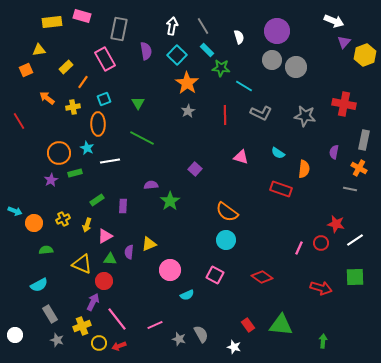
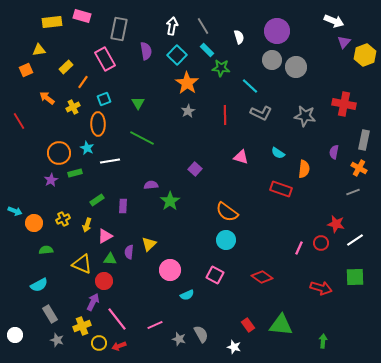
cyan line at (244, 86): moved 6 px right; rotated 12 degrees clockwise
yellow cross at (73, 107): rotated 16 degrees counterclockwise
gray line at (350, 189): moved 3 px right, 3 px down; rotated 32 degrees counterclockwise
yellow triangle at (149, 244): rotated 21 degrees counterclockwise
